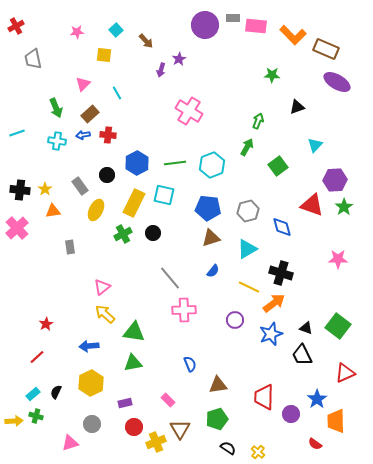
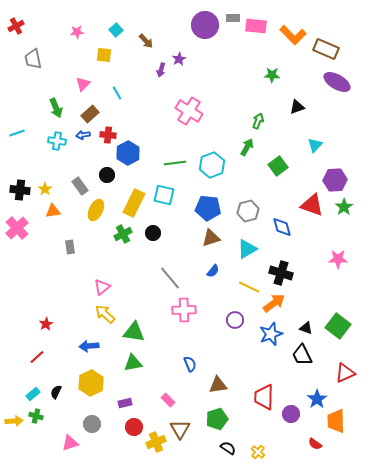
blue hexagon at (137, 163): moved 9 px left, 10 px up
